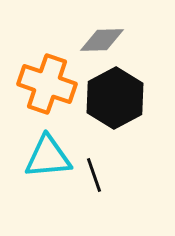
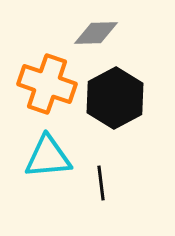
gray diamond: moved 6 px left, 7 px up
black line: moved 7 px right, 8 px down; rotated 12 degrees clockwise
